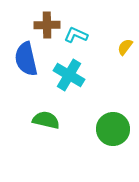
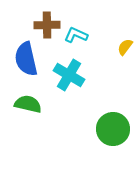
green semicircle: moved 18 px left, 16 px up
